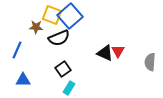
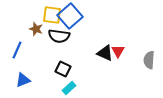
yellow square: rotated 12 degrees counterclockwise
brown star: moved 2 px down; rotated 16 degrees clockwise
black semicircle: moved 2 px up; rotated 30 degrees clockwise
gray semicircle: moved 1 px left, 2 px up
black square: rotated 28 degrees counterclockwise
blue triangle: rotated 21 degrees counterclockwise
cyan rectangle: rotated 16 degrees clockwise
